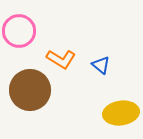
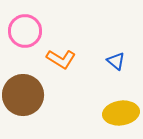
pink circle: moved 6 px right
blue triangle: moved 15 px right, 4 px up
brown circle: moved 7 px left, 5 px down
